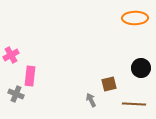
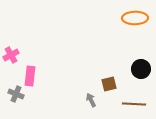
black circle: moved 1 px down
